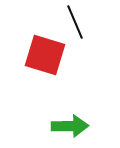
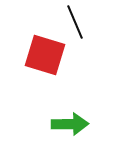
green arrow: moved 2 px up
